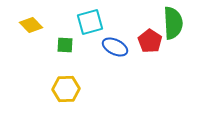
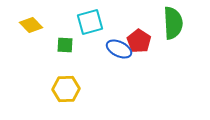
red pentagon: moved 11 px left
blue ellipse: moved 4 px right, 2 px down
